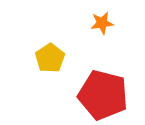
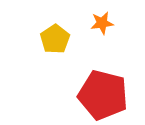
yellow pentagon: moved 5 px right, 19 px up
